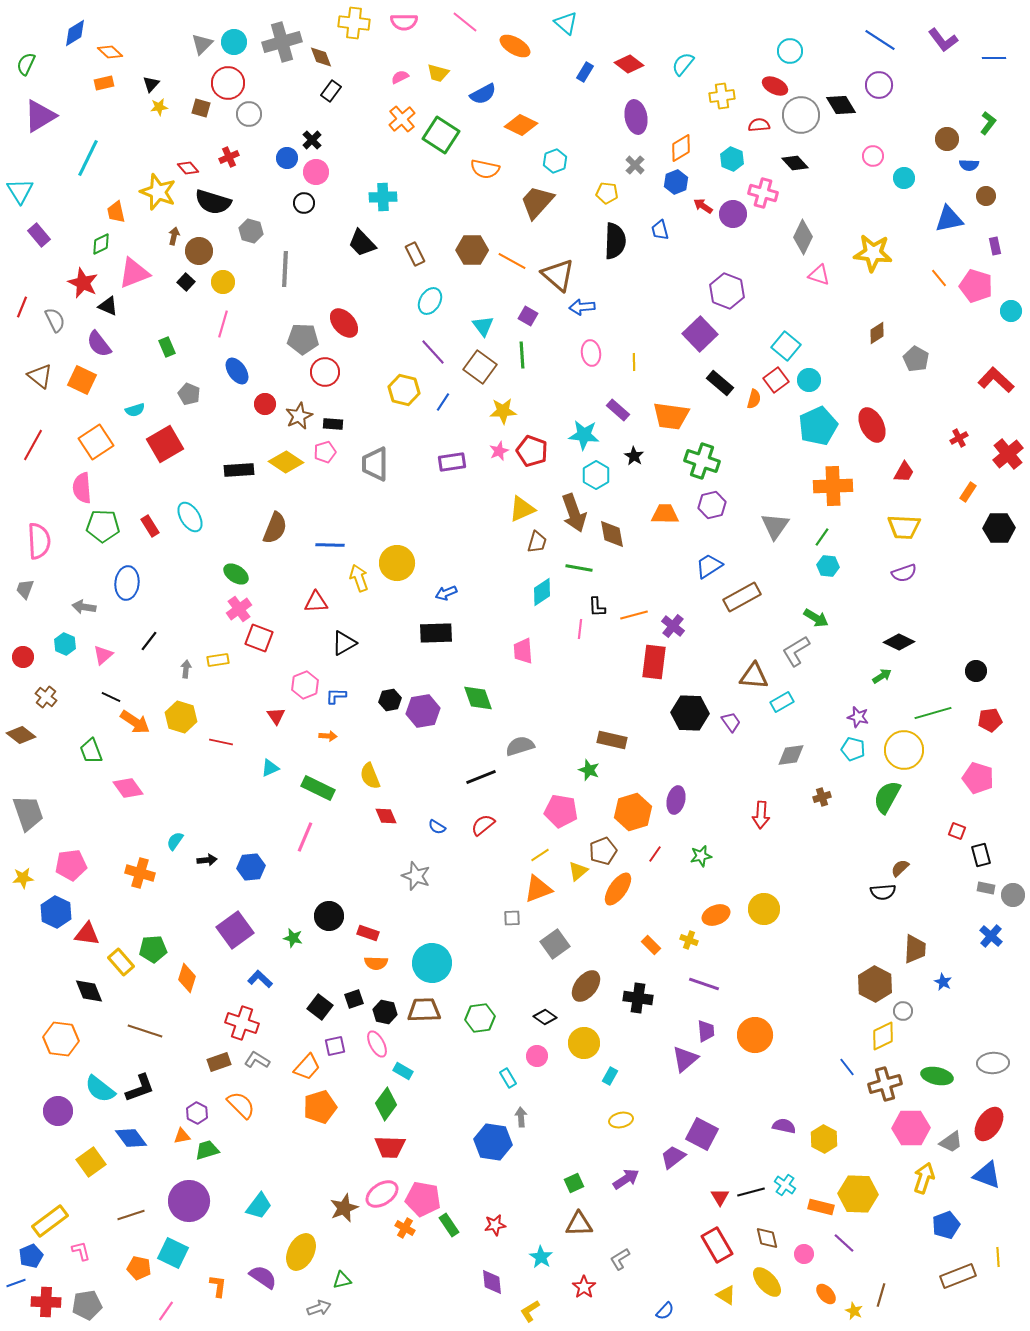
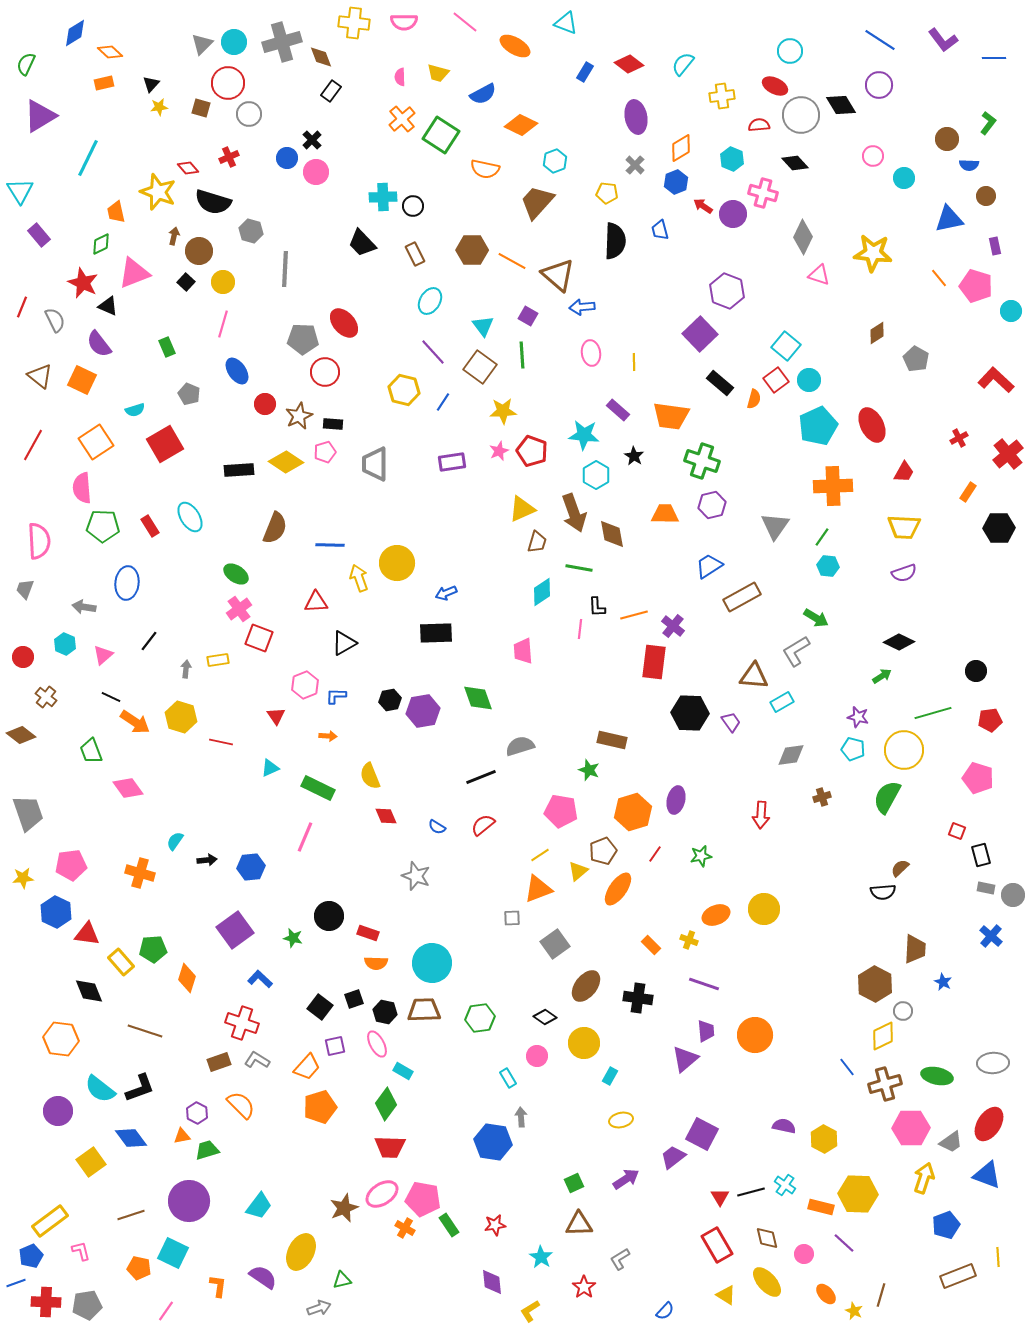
cyan triangle at (566, 23): rotated 20 degrees counterclockwise
pink semicircle at (400, 77): rotated 66 degrees counterclockwise
black circle at (304, 203): moved 109 px right, 3 px down
